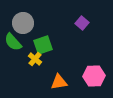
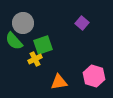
green semicircle: moved 1 px right, 1 px up
yellow cross: rotated 24 degrees clockwise
pink hexagon: rotated 20 degrees clockwise
